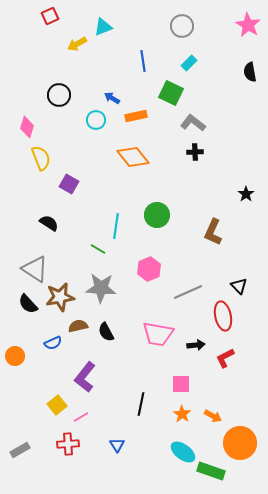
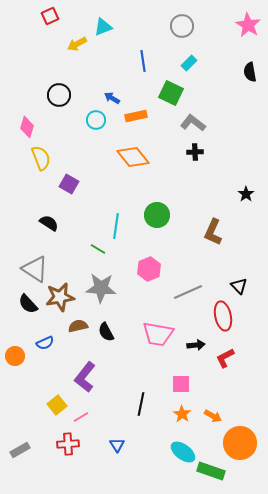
blue semicircle at (53, 343): moved 8 px left
